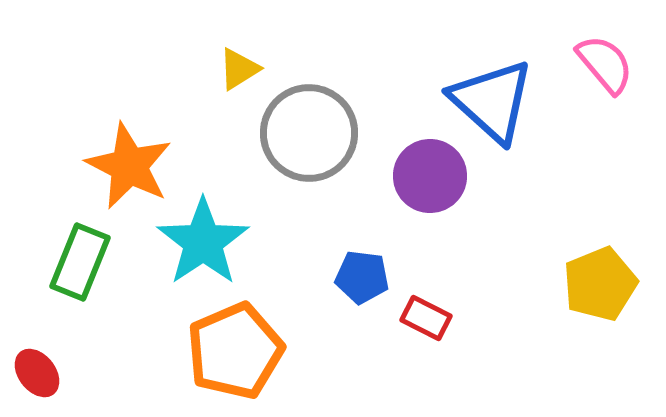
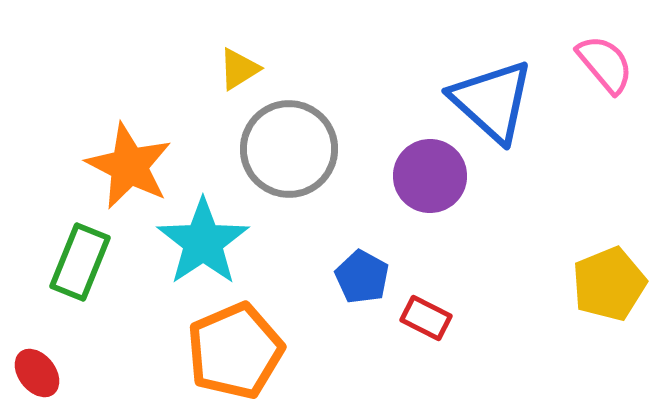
gray circle: moved 20 px left, 16 px down
blue pentagon: rotated 22 degrees clockwise
yellow pentagon: moved 9 px right
